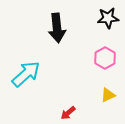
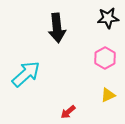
red arrow: moved 1 px up
